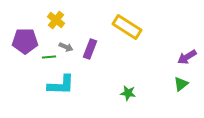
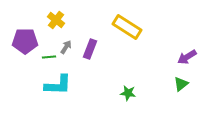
gray arrow: rotated 80 degrees counterclockwise
cyan L-shape: moved 3 px left
